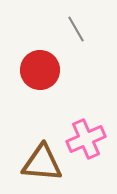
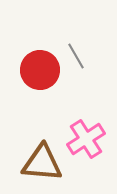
gray line: moved 27 px down
pink cross: rotated 9 degrees counterclockwise
